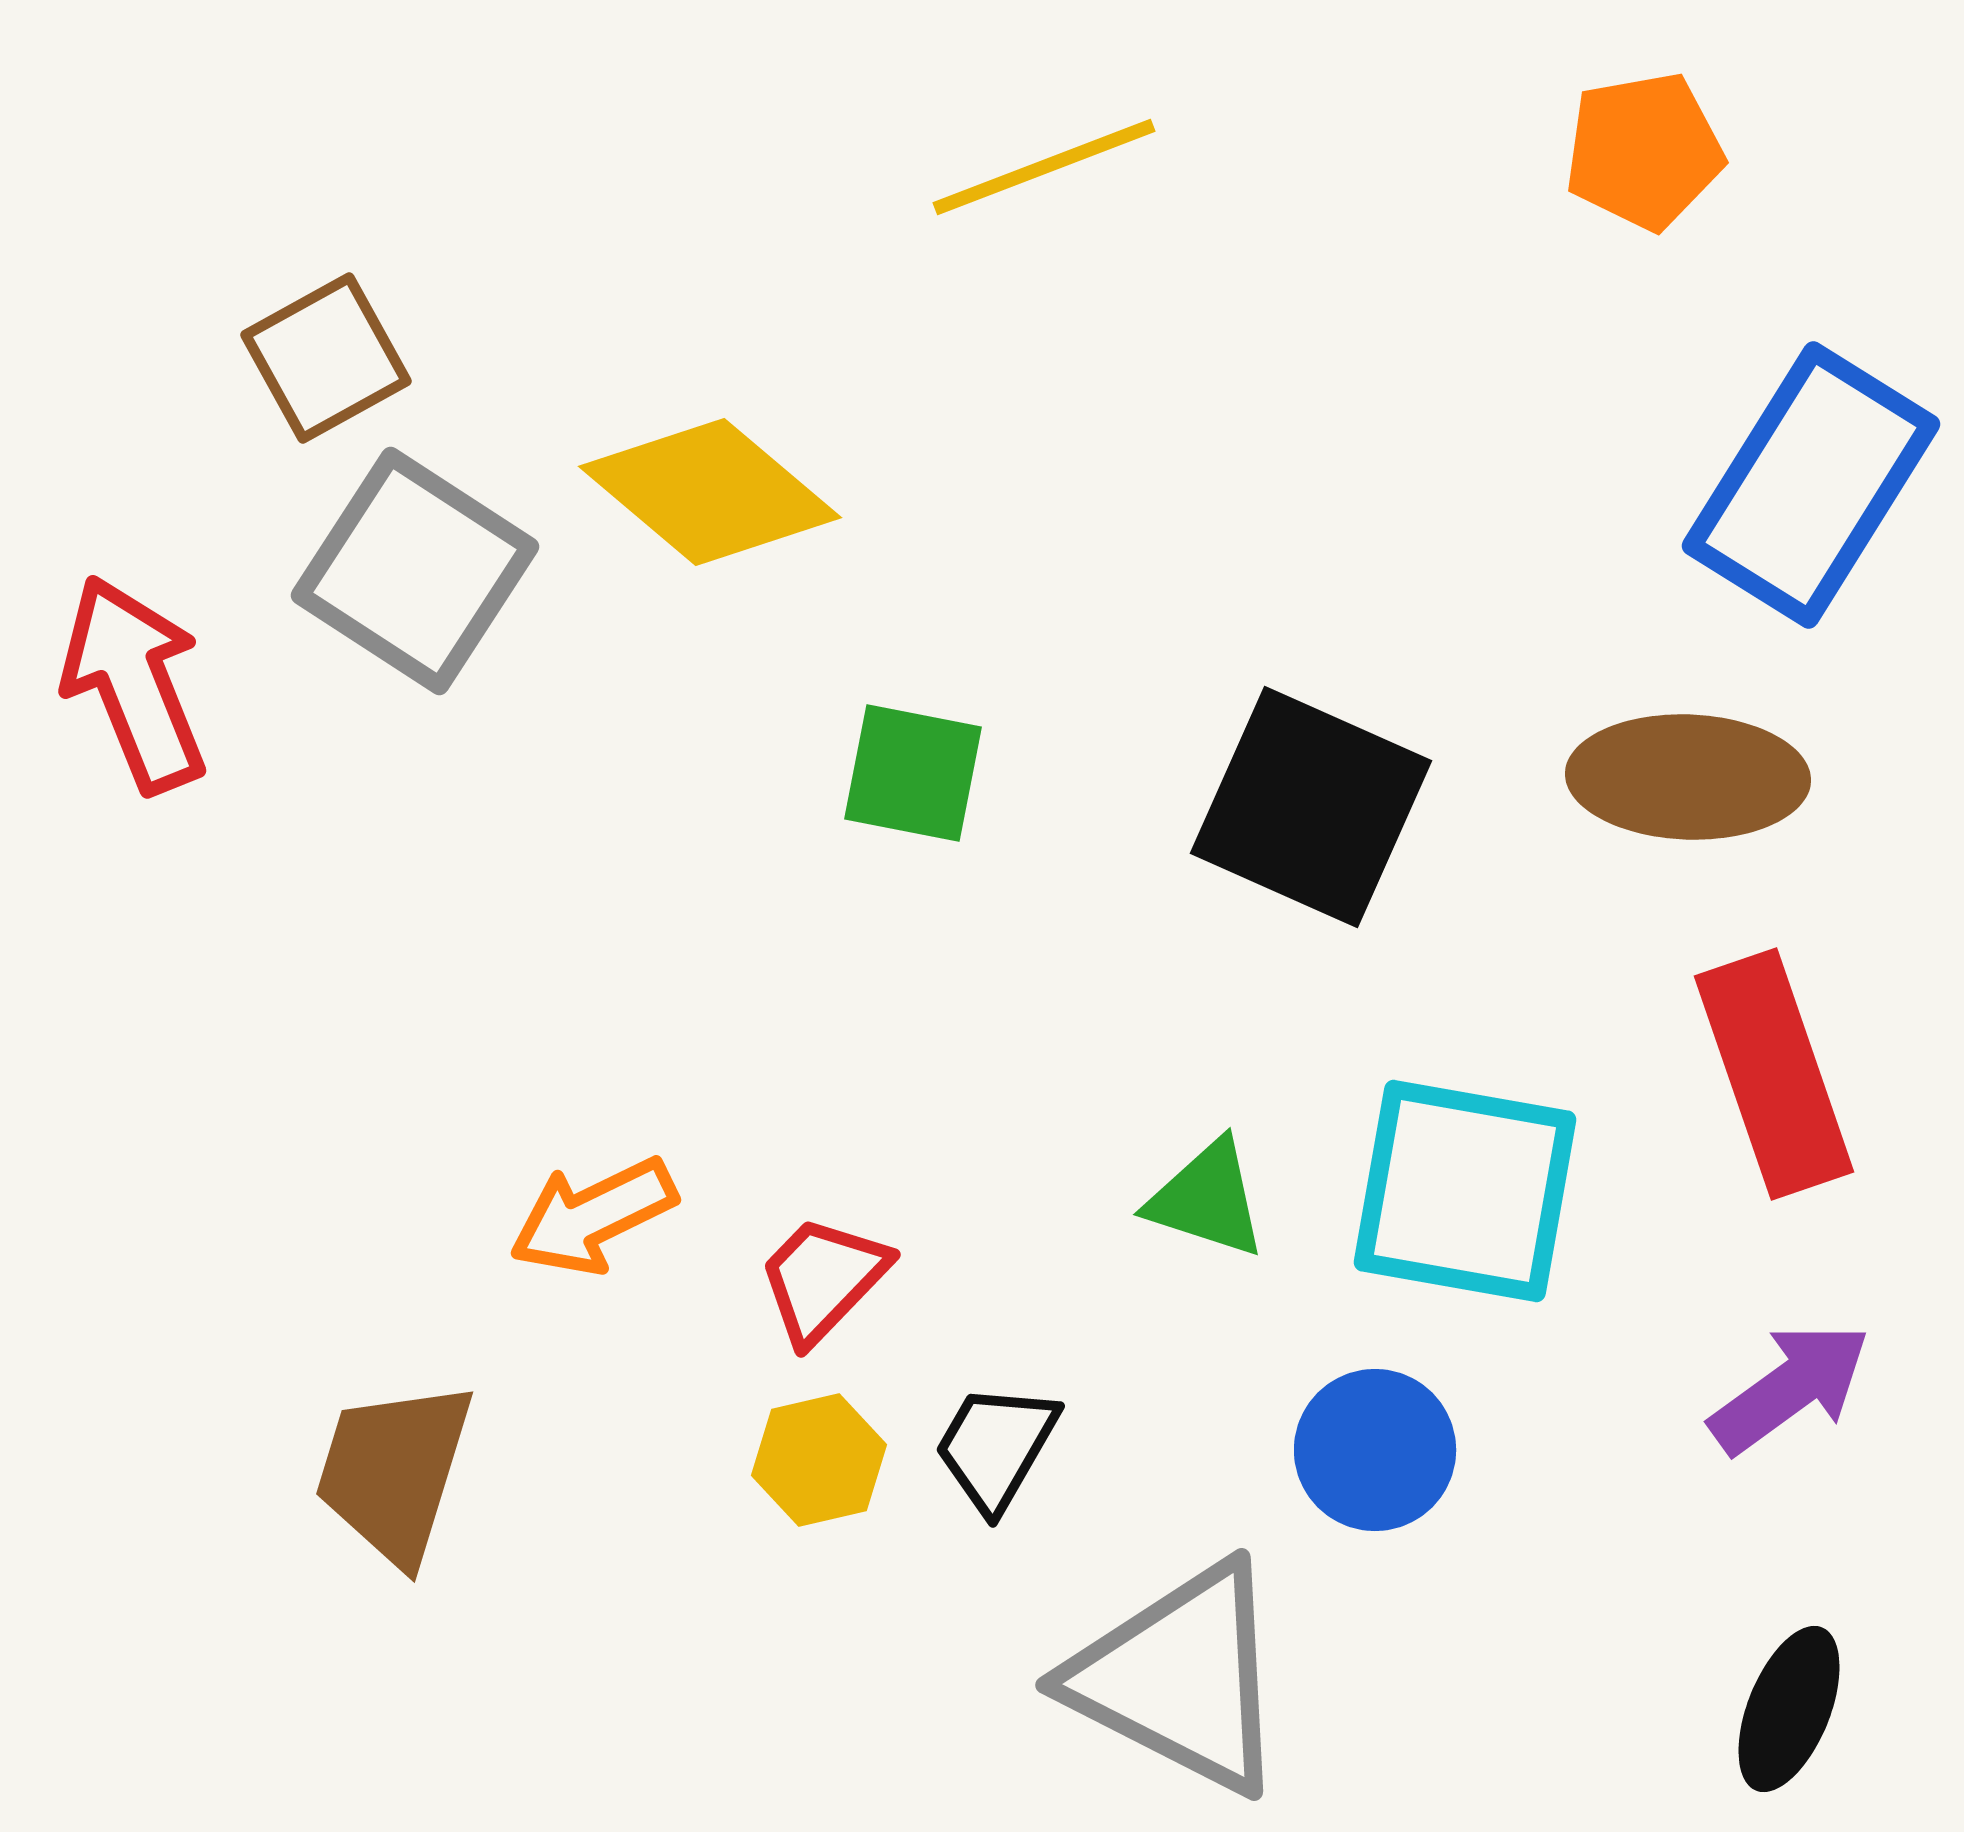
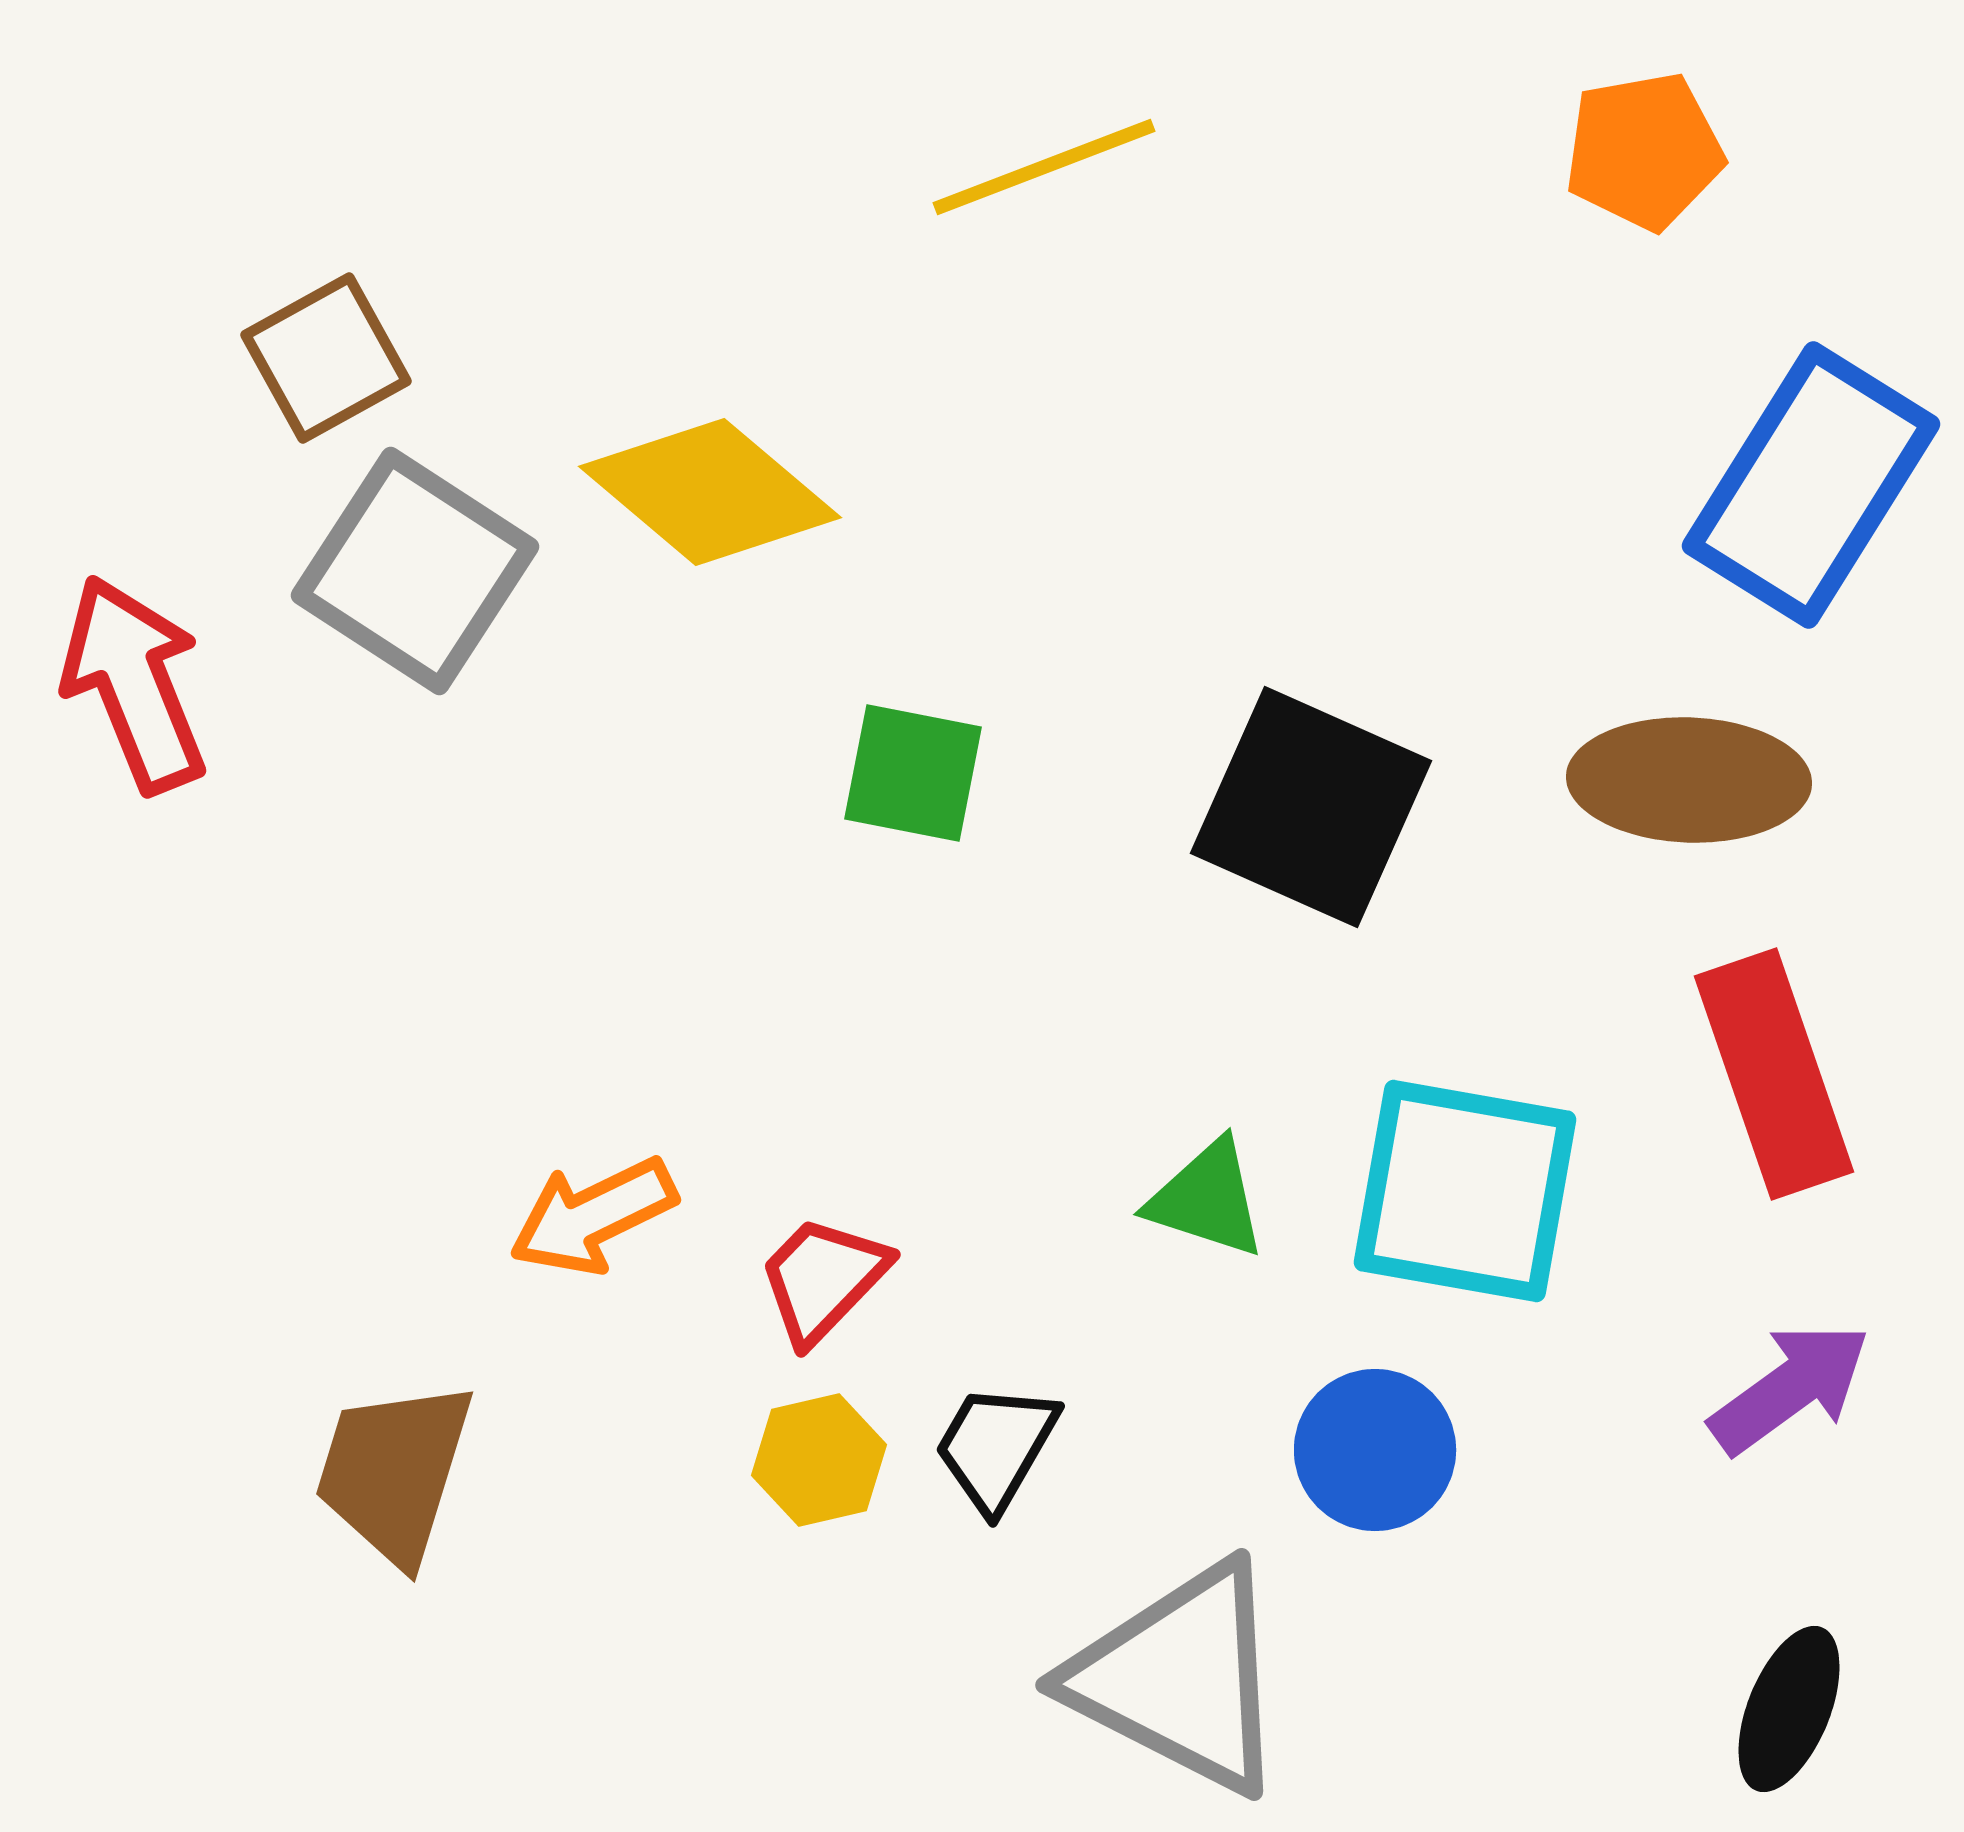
brown ellipse: moved 1 px right, 3 px down
